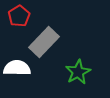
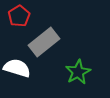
gray rectangle: rotated 8 degrees clockwise
white semicircle: rotated 16 degrees clockwise
